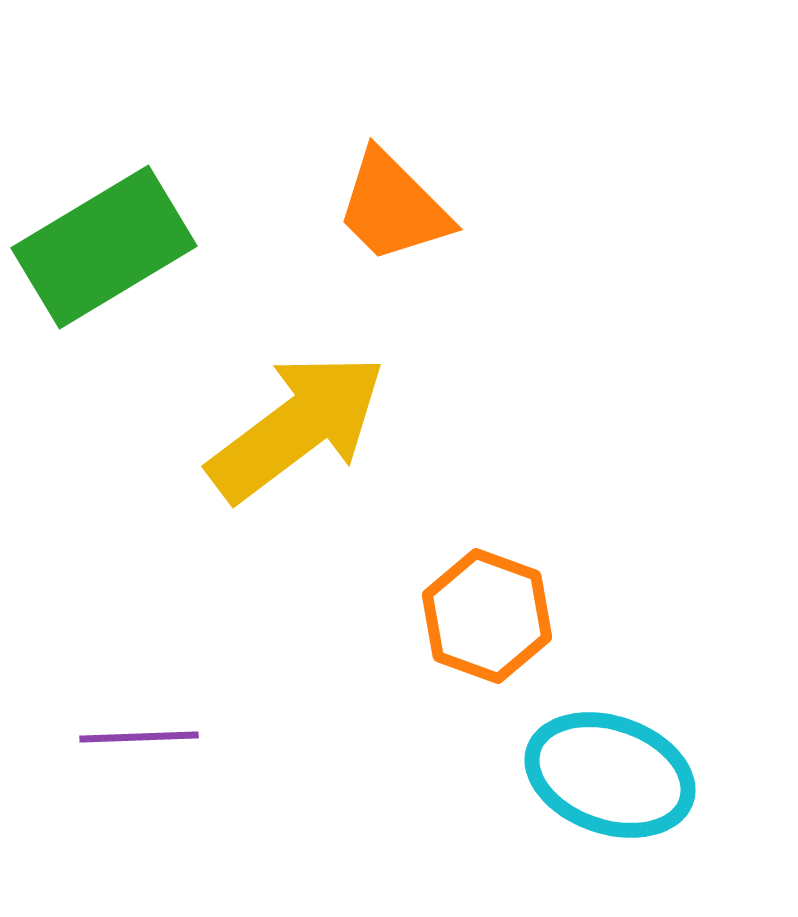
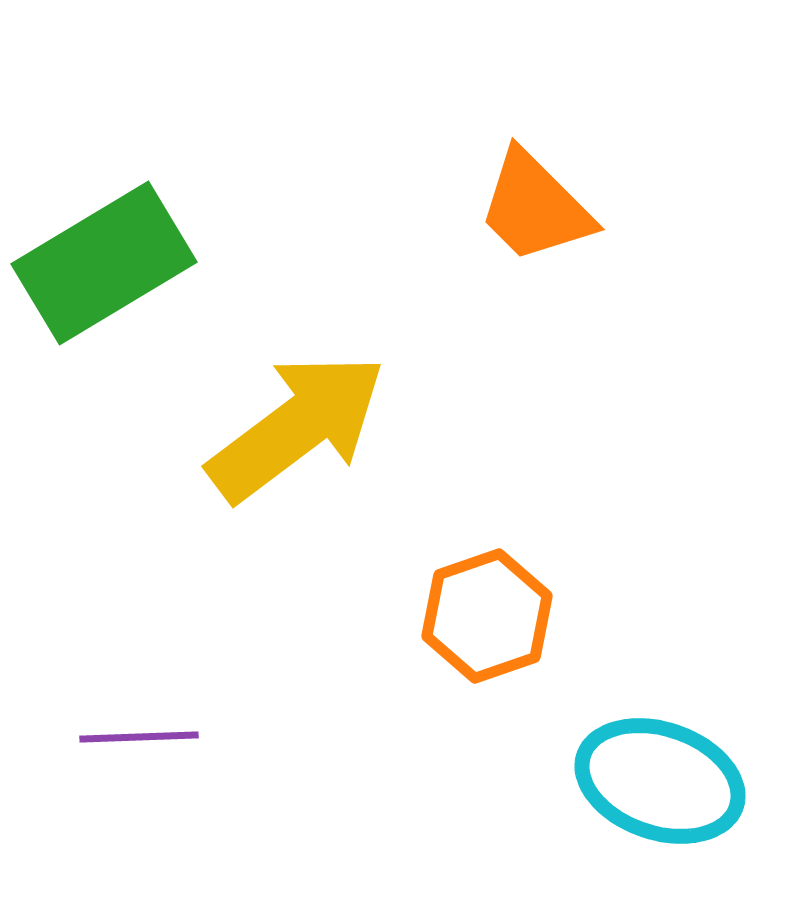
orange trapezoid: moved 142 px right
green rectangle: moved 16 px down
orange hexagon: rotated 21 degrees clockwise
cyan ellipse: moved 50 px right, 6 px down
